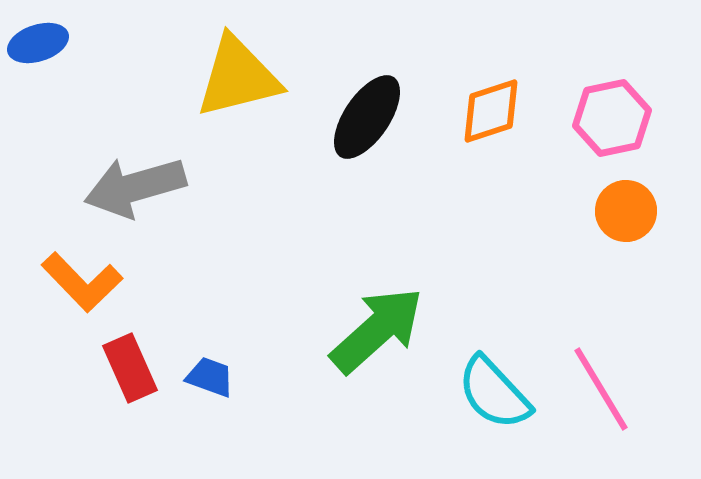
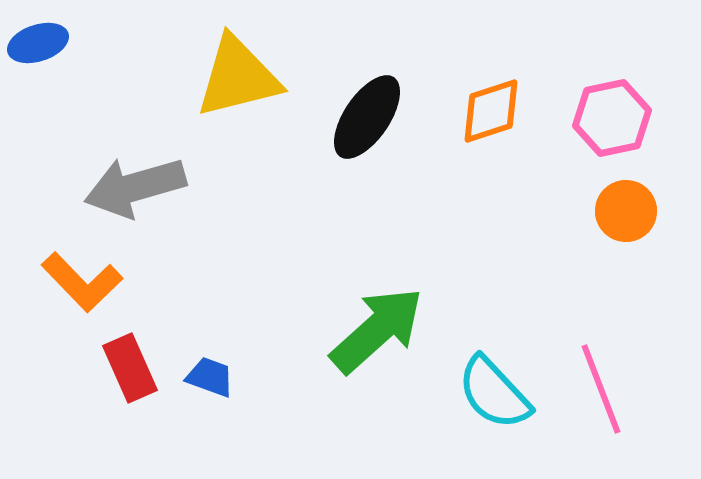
pink line: rotated 10 degrees clockwise
